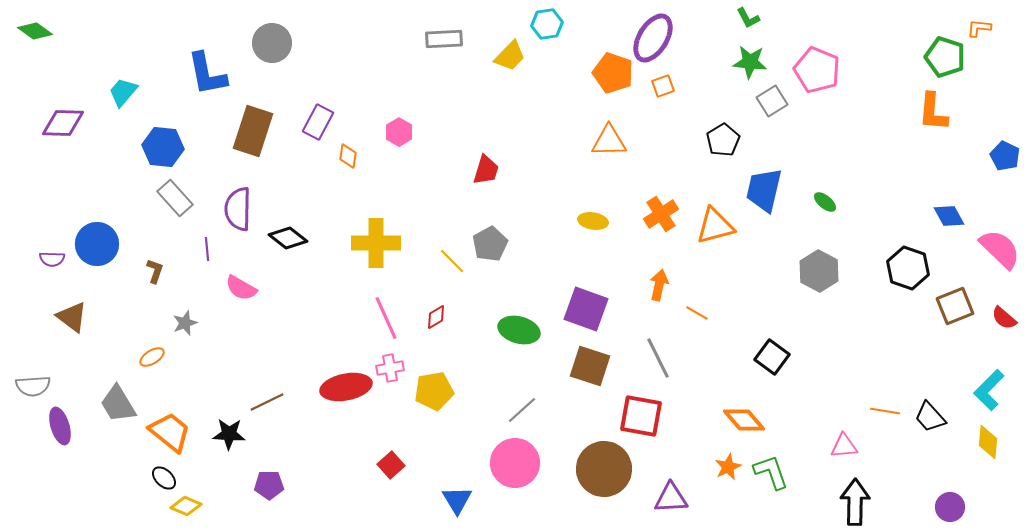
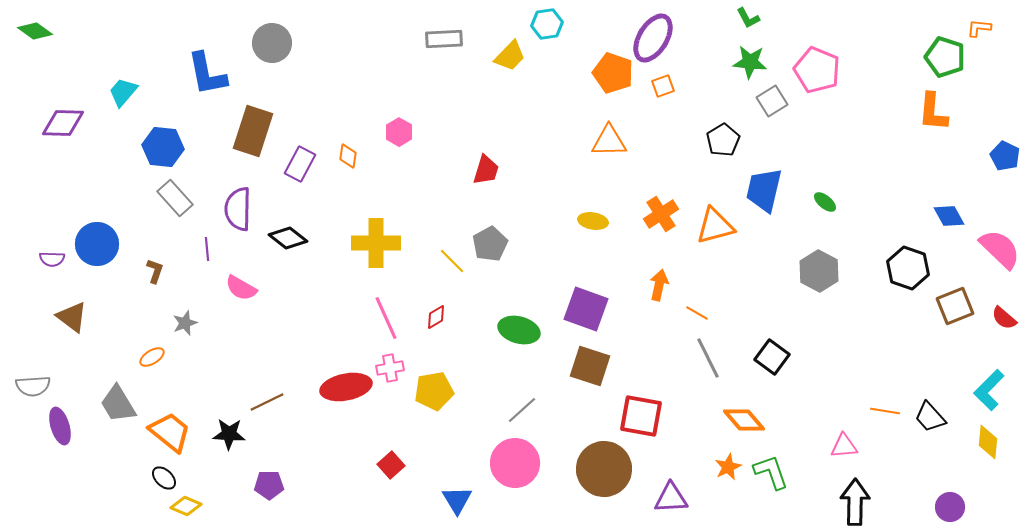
purple rectangle at (318, 122): moved 18 px left, 42 px down
gray line at (658, 358): moved 50 px right
